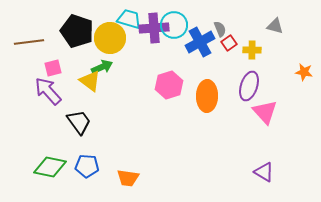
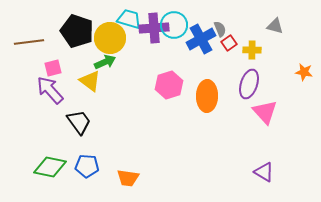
blue cross: moved 1 px right, 3 px up
green arrow: moved 3 px right, 5 px up
purple ellipse: moved 2 px up
purple arrow: moved 2 px right, 1 px up
